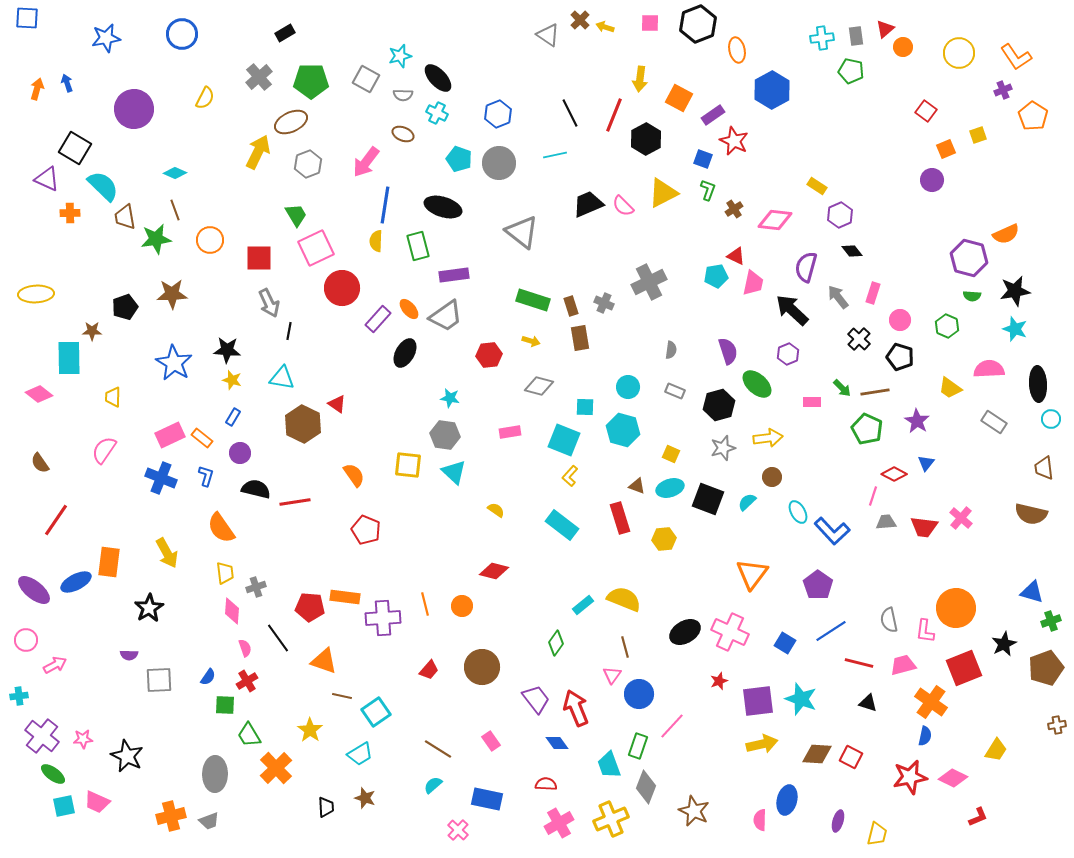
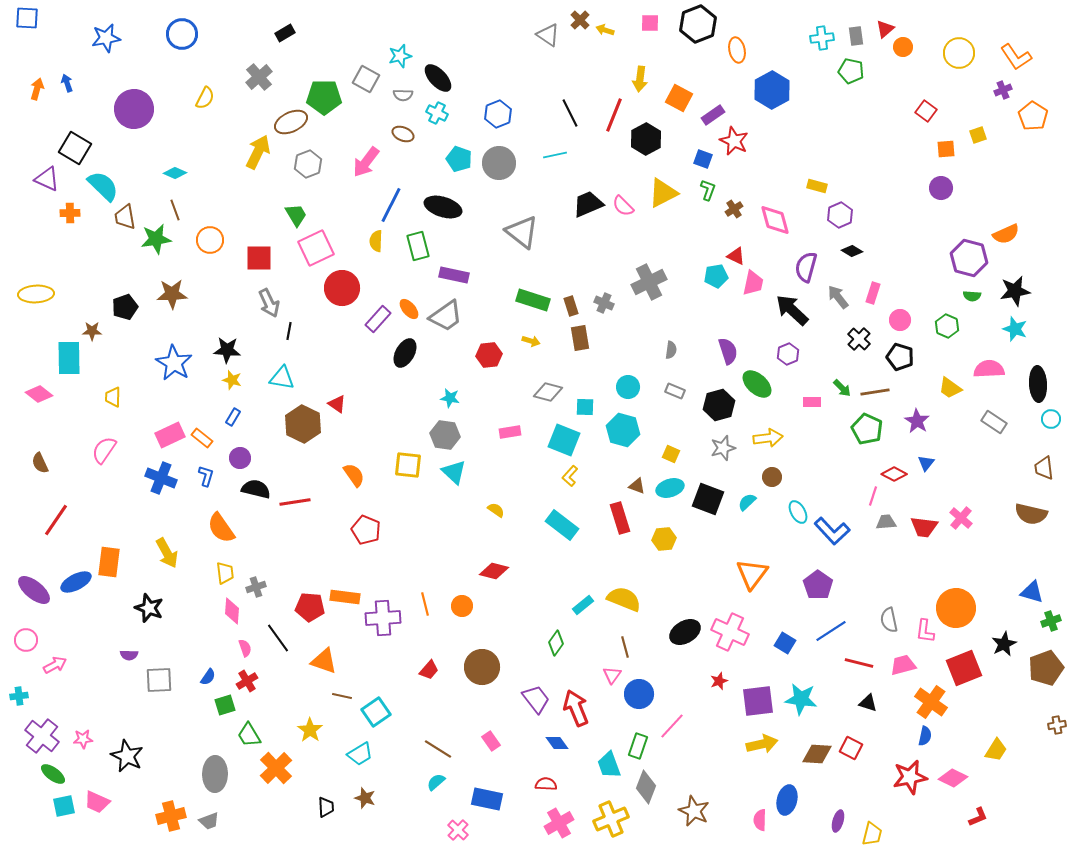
yellow arrow at (605, 27): moved 3 px down
green pentagon at (311, 81): moved 13 px right, 16 px down
orange square at (946, 149): rotated 18 degrees clockwise
purple circle at (932, 180): moved 9 px right, 8 px down
yellow rectangle at (817, 186): rotated 18 degrees counterclockwise
blue line at (385, 205): moved 6 px right; rotated 18 degrees clockwise
pink diamond at (775, 220): rotated 68 degrees clockwise
black diamond at (852, 251): rotated 20 degrees counterclockwise
purple rectangle at (454, 275): rotated 20 degrees clockwise
gray diamond at (539, 386): moved 9 px right, 6 px down
purple circle at (240, 453): moved 5 px down
brown semicircle at (40, 463): rotated 10 degrees clockwise
black star at (149, 608): rotated 20 degrees counterclockwise
cyan star at (801, 699): rotated 12 degrees counterclockwise
green square at (225, 705): rotated 20 degrees counterclockwise
red square at (851, 757): moved 9 px up
cyan semicircle at (433, 785): moved 3 px right, 3 px up
yellow trapezoid at (877, 834): moved 5 px left
